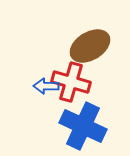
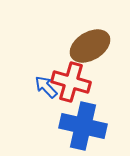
blue arrow: moved 1 px down; rotated 45 degrees clockwise
blue cross: rotated 12 degrees counterclockwise
